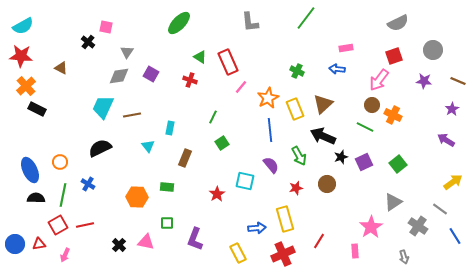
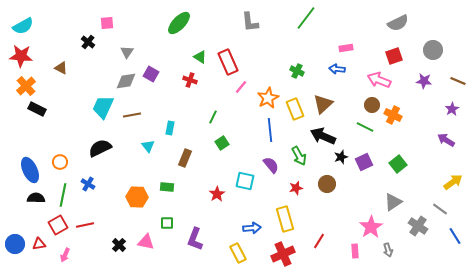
pink square at (106, 27): moved 1 px right, 4 px up; rotated 16 degrees counterclockwise
gray diamond at (119, 76): moved 7 px right, 5 px down
pink arrow at (379, 80): rotated 75 degrees clockwise
blue arrow at (257, 228): moved 5 px left
gray arrow at (404, 257): moved 16 px left, 7 px up
